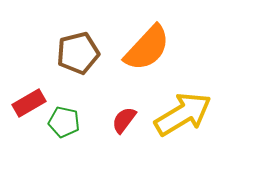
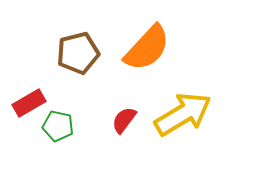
green pentagon: moved 6 px left, 4 px down
